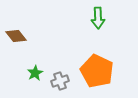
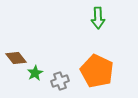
brown diamond: moved 22 px down
